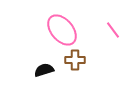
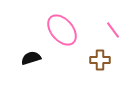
brown cross: moved 25 px right
black semicircle: moved 13 px left, 12 px up
